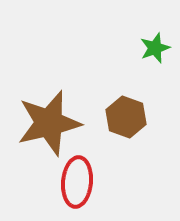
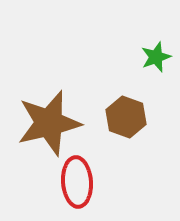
green star: moved 1 px right, 9 px down
red ellipse: rotated 9 degrees counterclockwise
